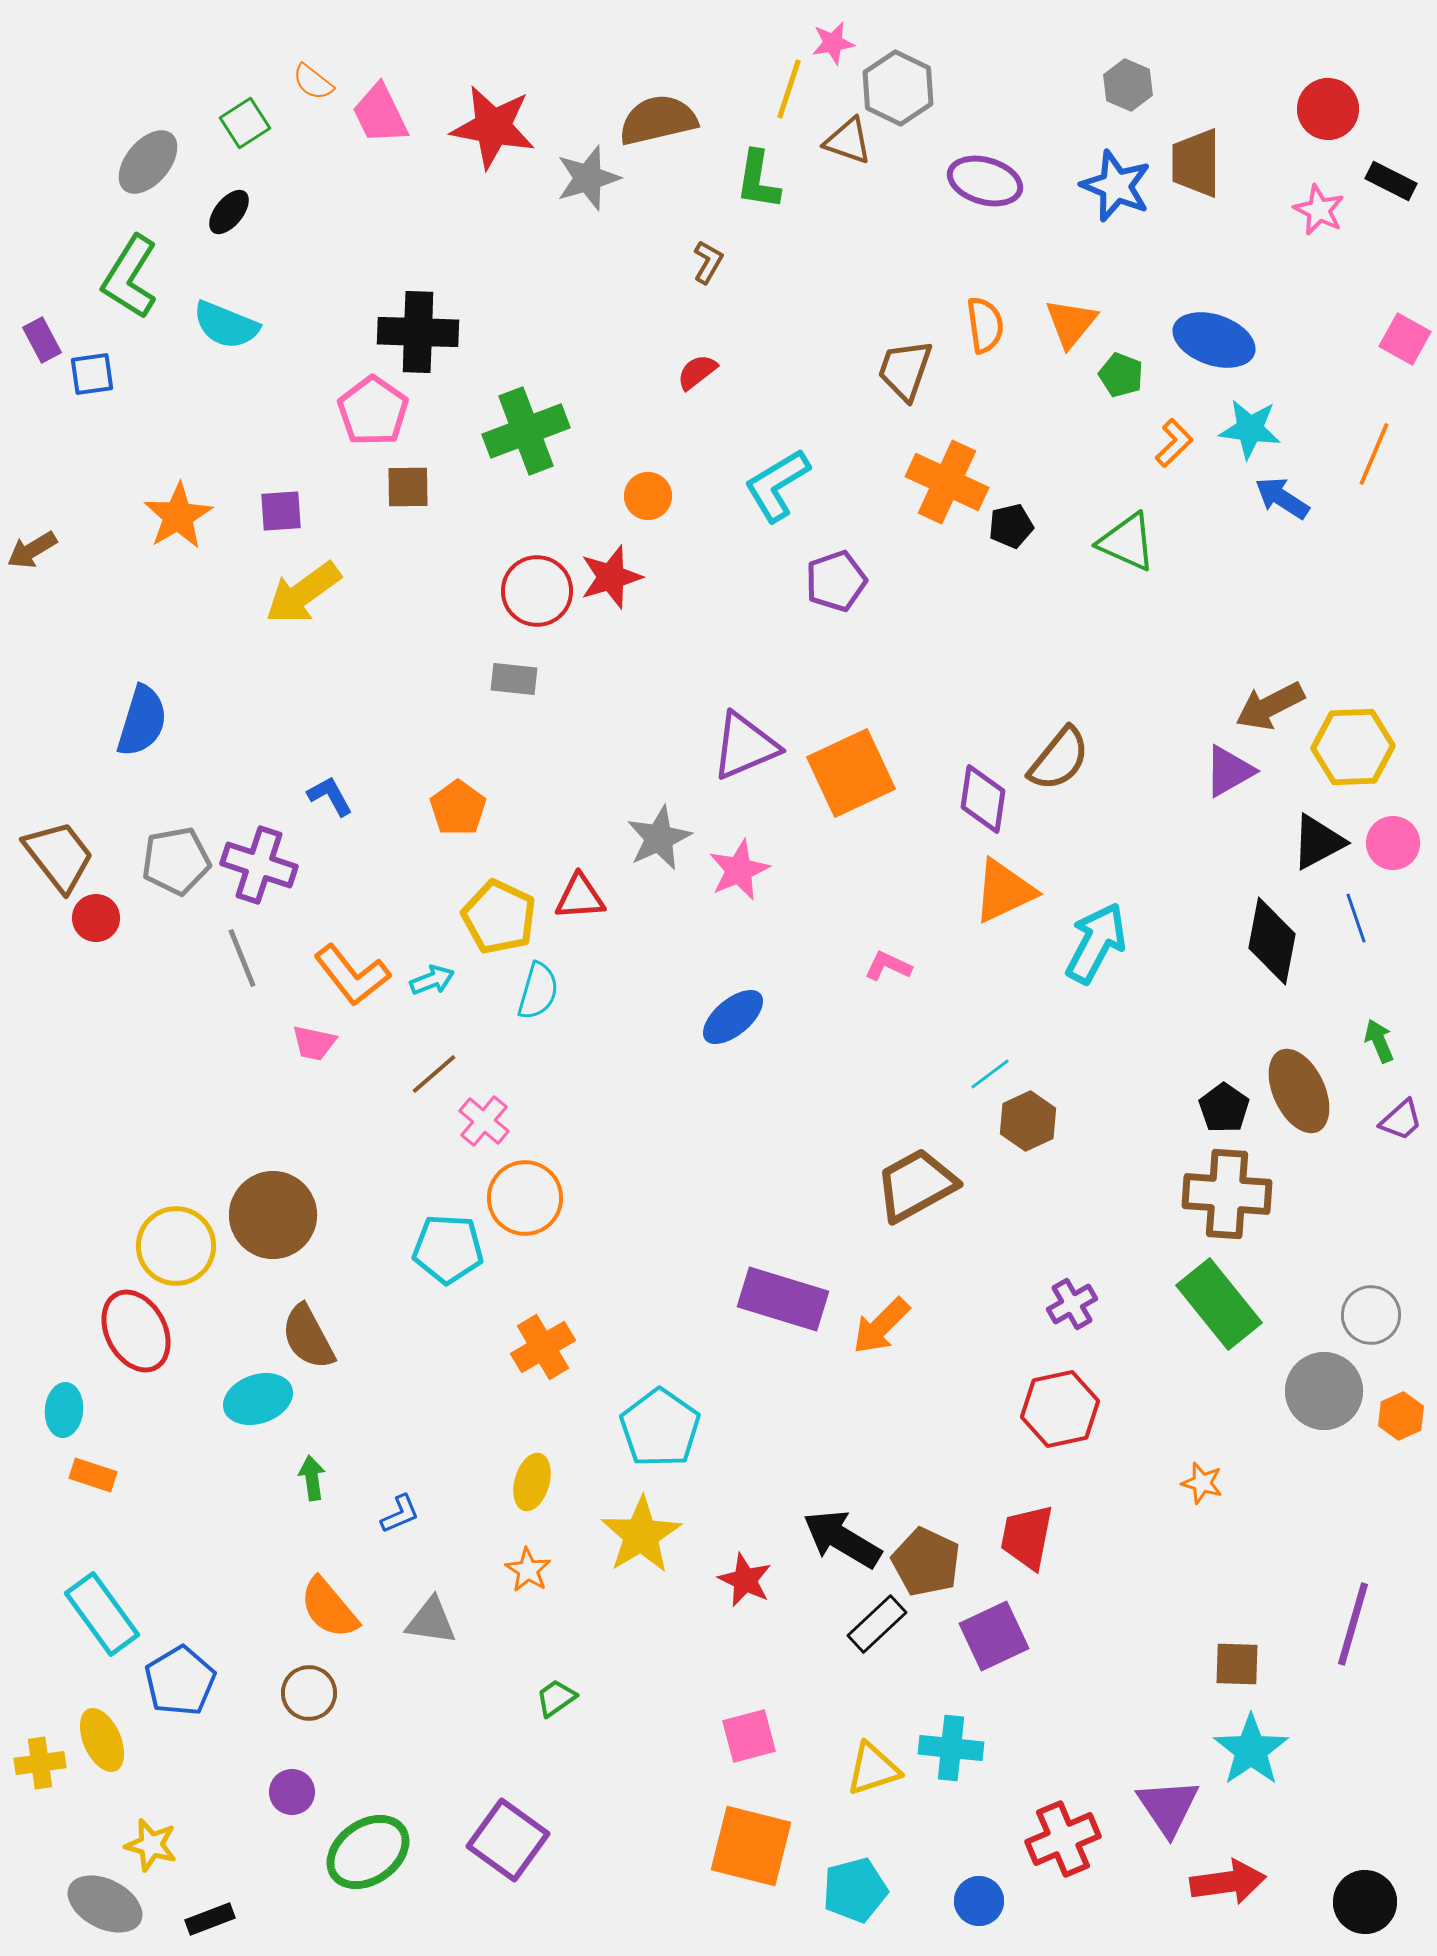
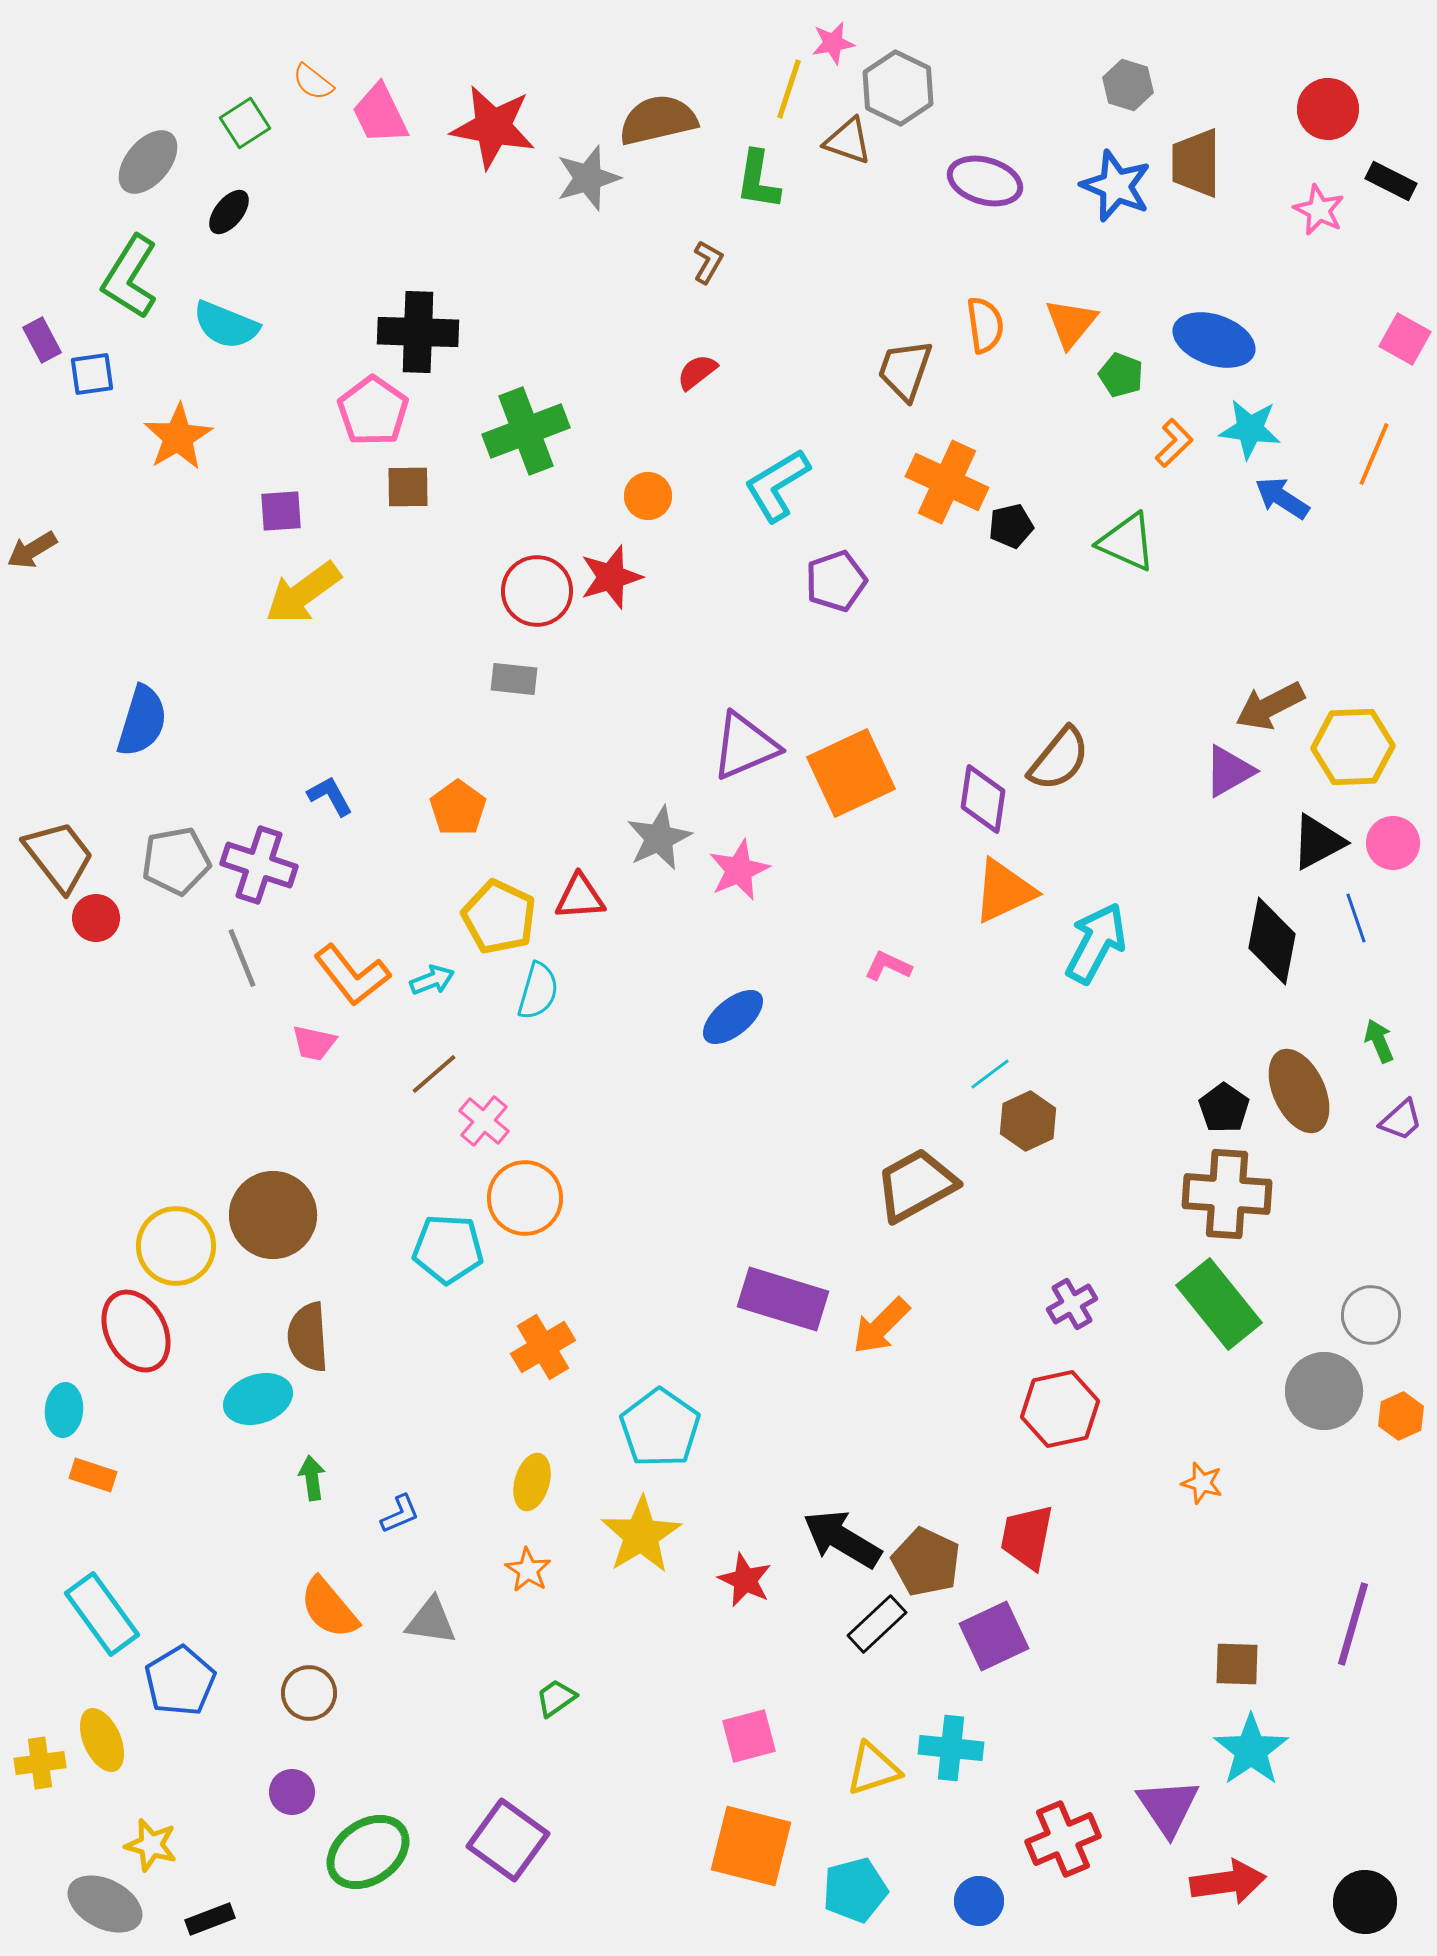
gray hexagon at (1128, 85): rotated 6 degrees counterclockwise
orange star at (178, 516): moved 79 px up
brown semicircle at (308, 1337): rotated 24 degrees clockwise
